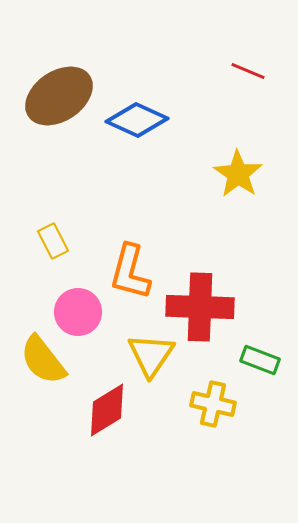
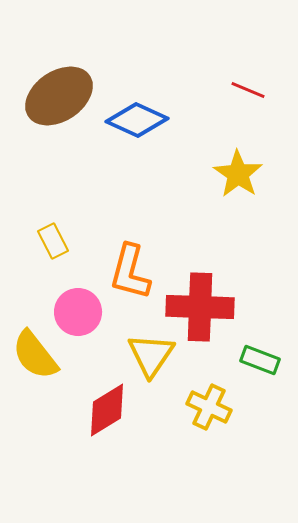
red line: moved 19 px down
yellow semicircle: moved 8 px left, 5 px up
yellow cross: moved 4 px left, 3 px down; rotated 12 degrees clockwise
